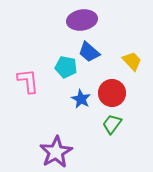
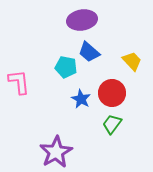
pink L-shape: moved 9 px left, 1 px down
